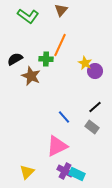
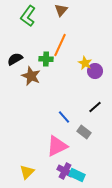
green L-shape: rotated 90 degrees clockwise
gray rectangle: moved 8 px left, 5 px down
cyan rectangle: moved 1 px down
